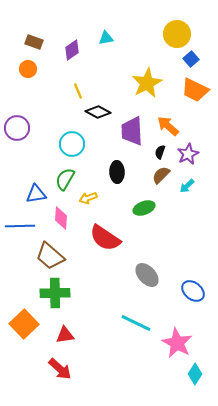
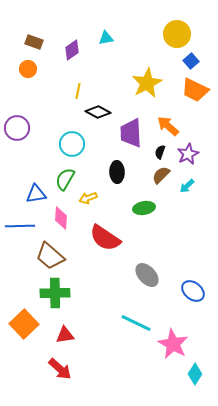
blue square: moved 2 px down
yellow line: rotated 35 degrees clockwise
purple trapezoid: moved 1 px left, 2 px down
green ellipse: rotated 10 degrees clockwise
pink star: moved 4 px left, 1 px down
